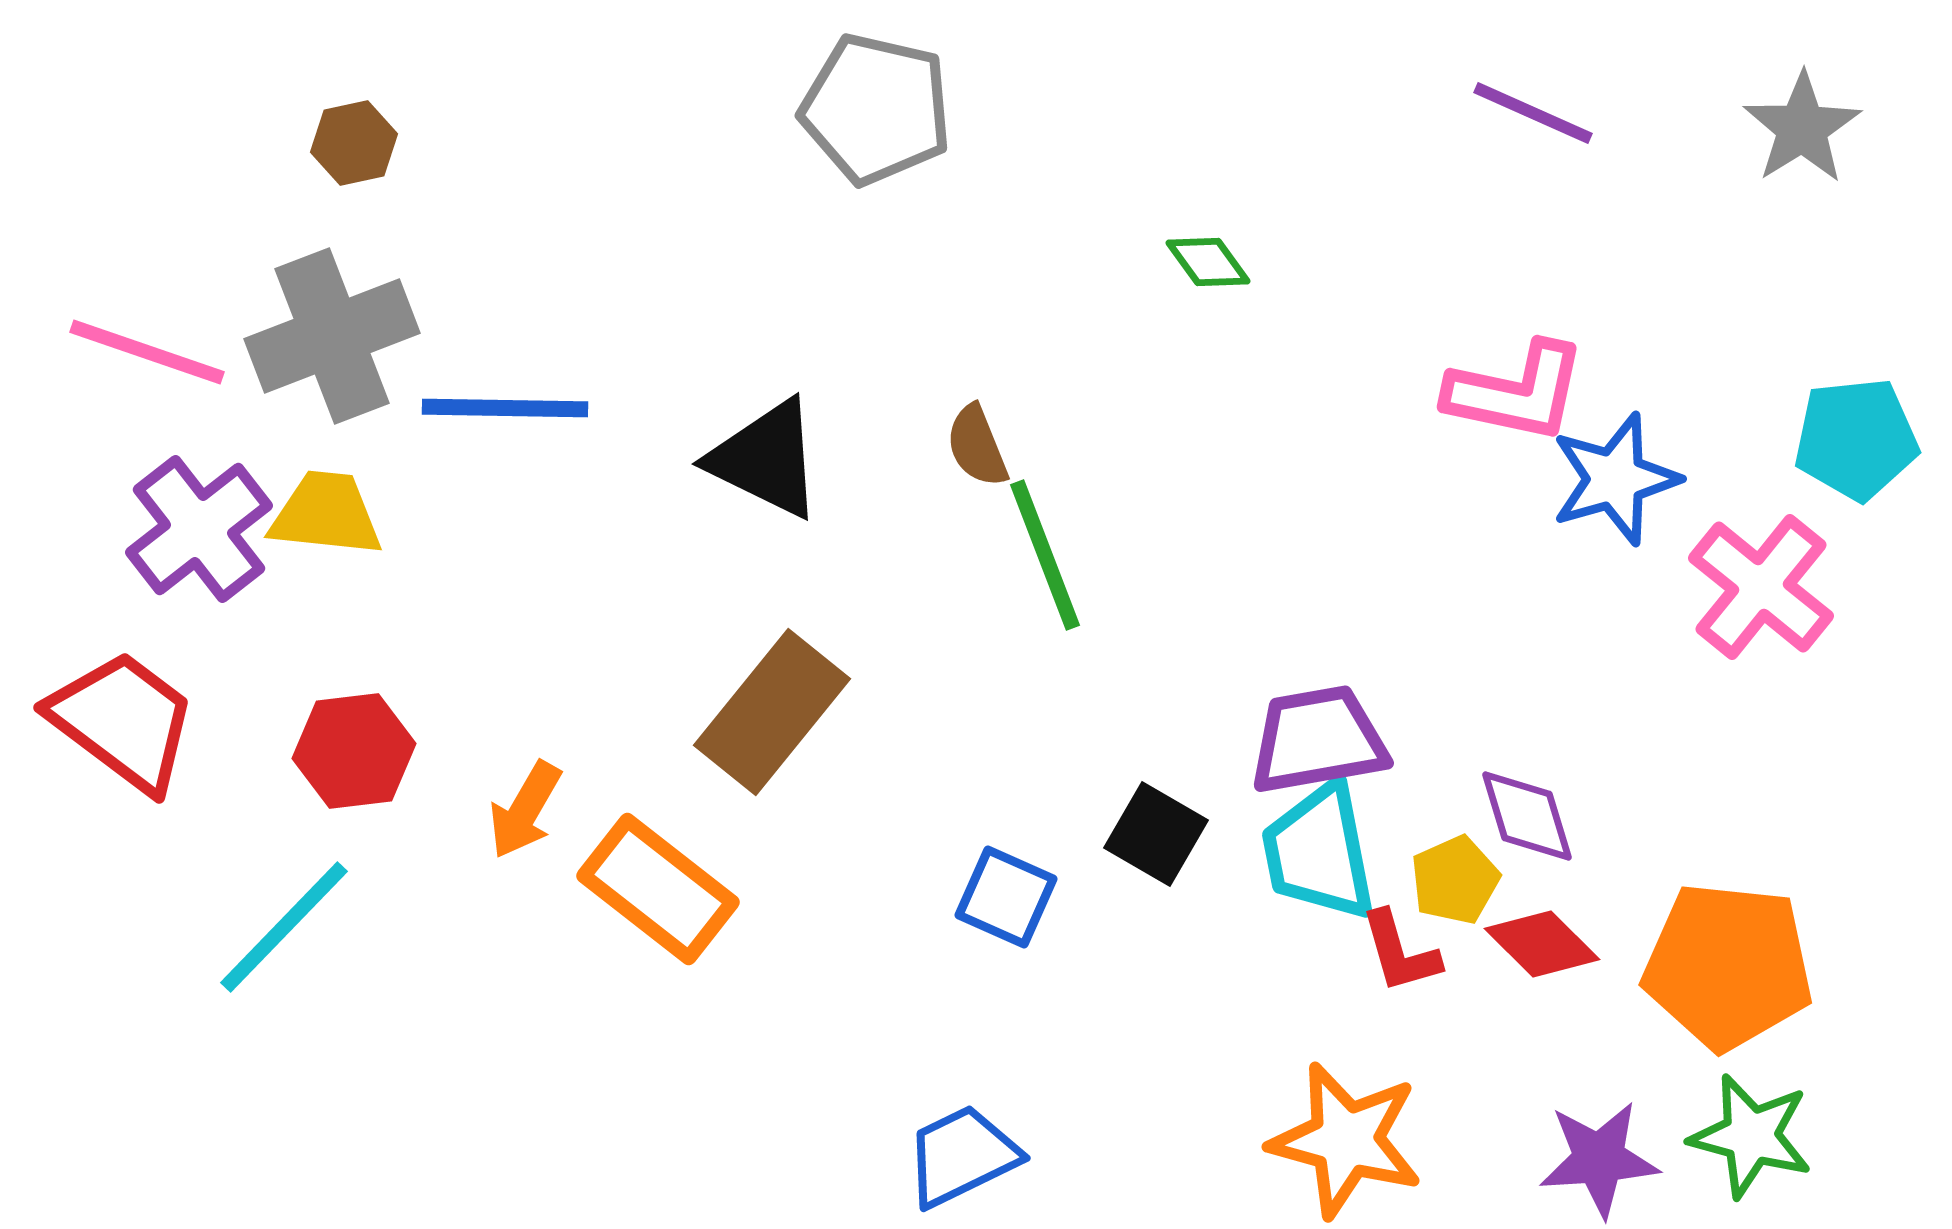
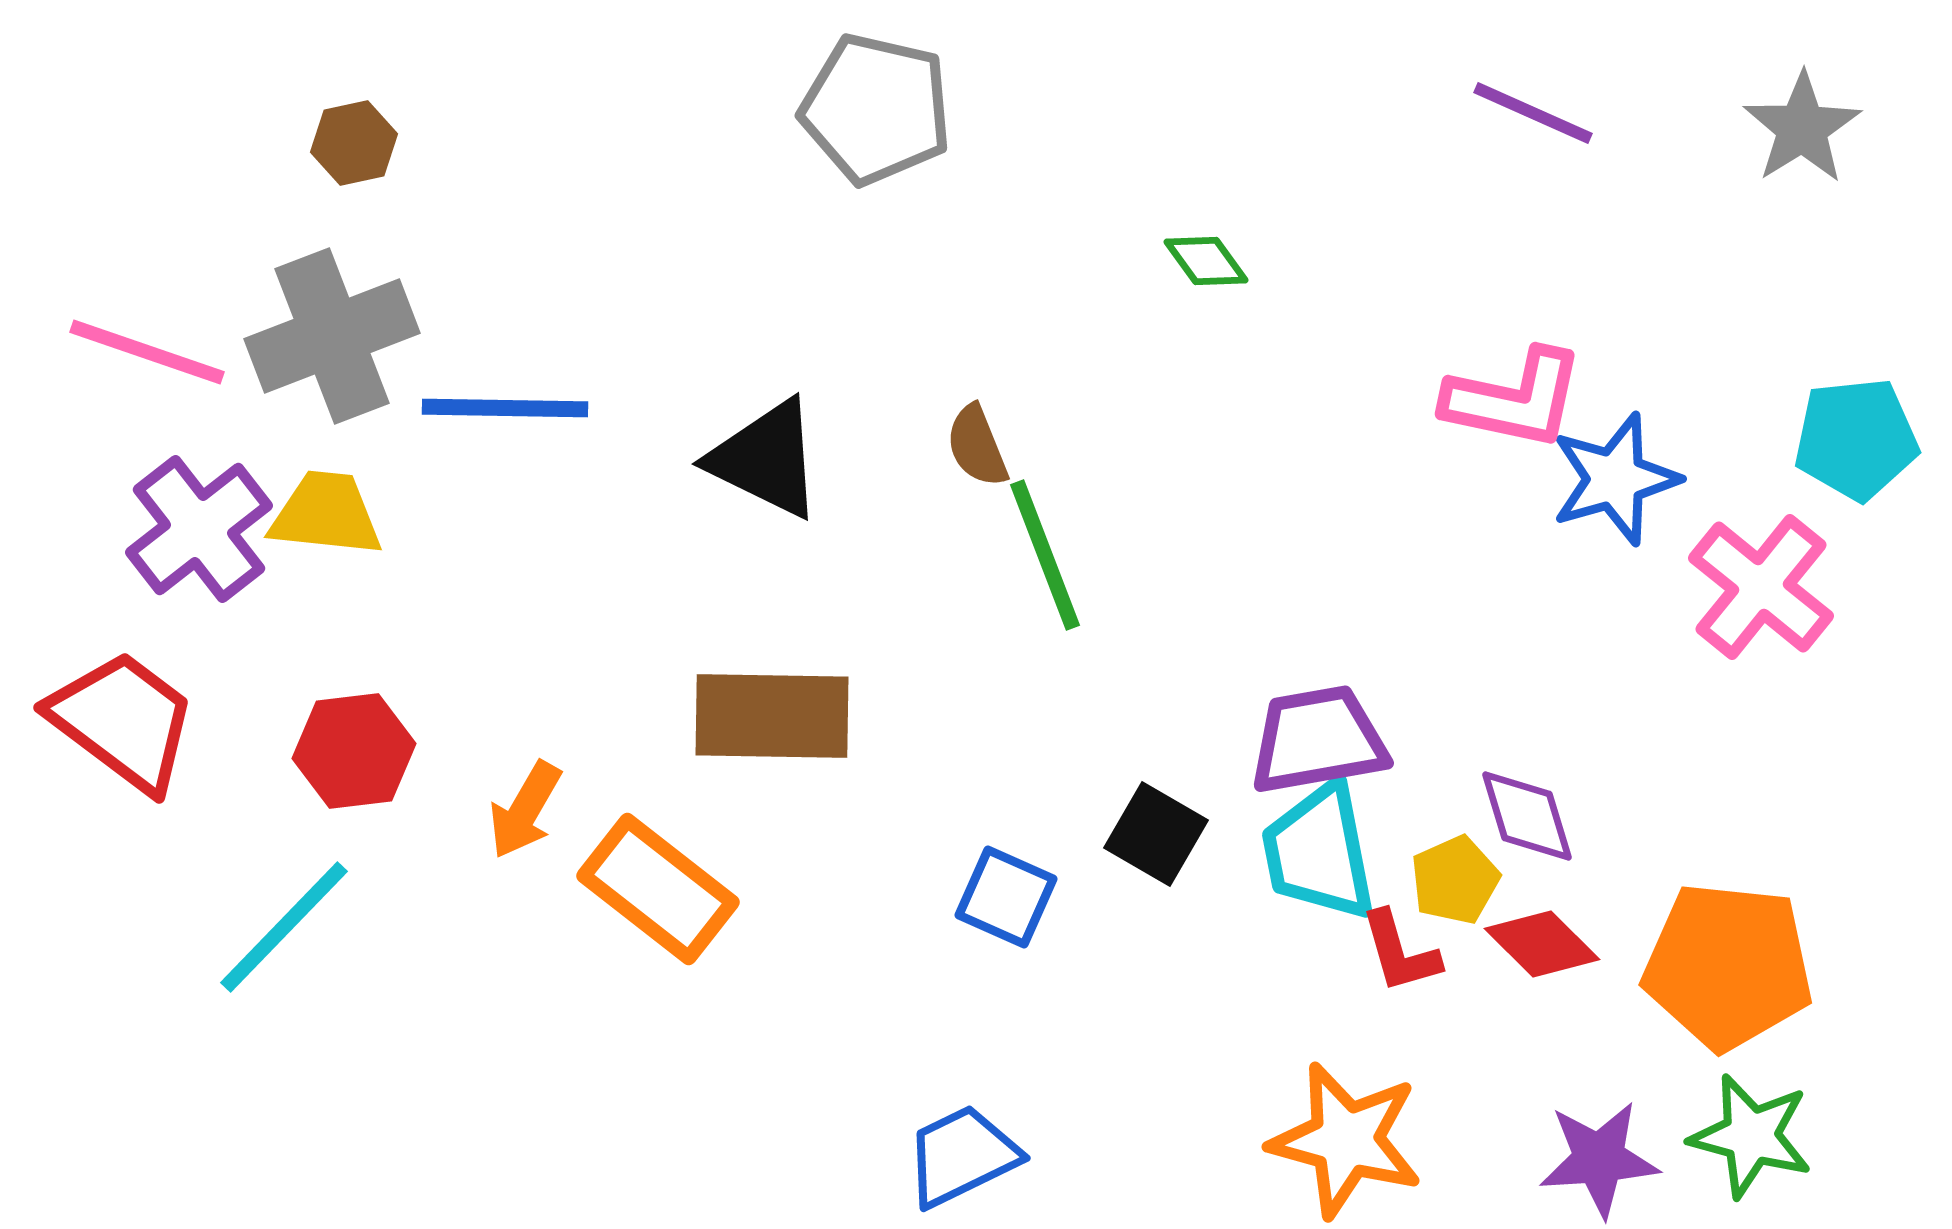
green diamond: moved 2 px left, 1 px up
pink L-shape: moved 2 px left, 7 px down
brown rectangle: moved 4 px down; rotated 52 degrees clockwise
